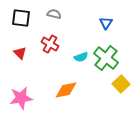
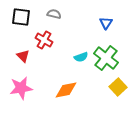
black square: moved 1 px up
red cross: moved 6 px left, 4 px up
red triangle: moved 3 px right, 3 px down
yellow square: moved 3 px left, 3 px down
pink star: moved 10 px up
